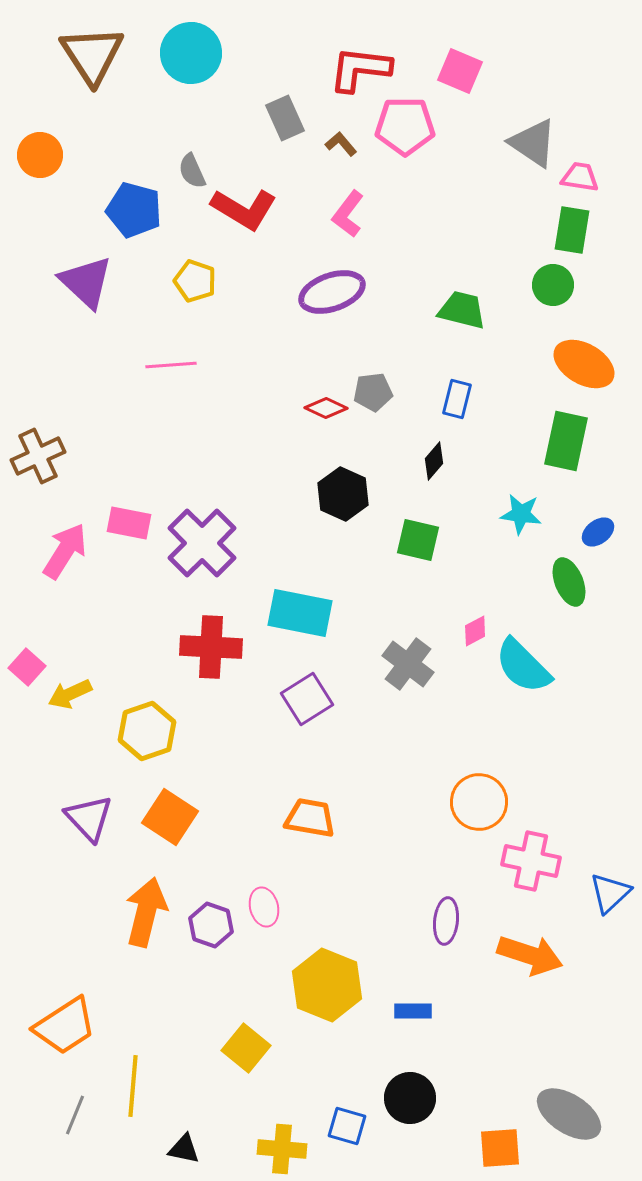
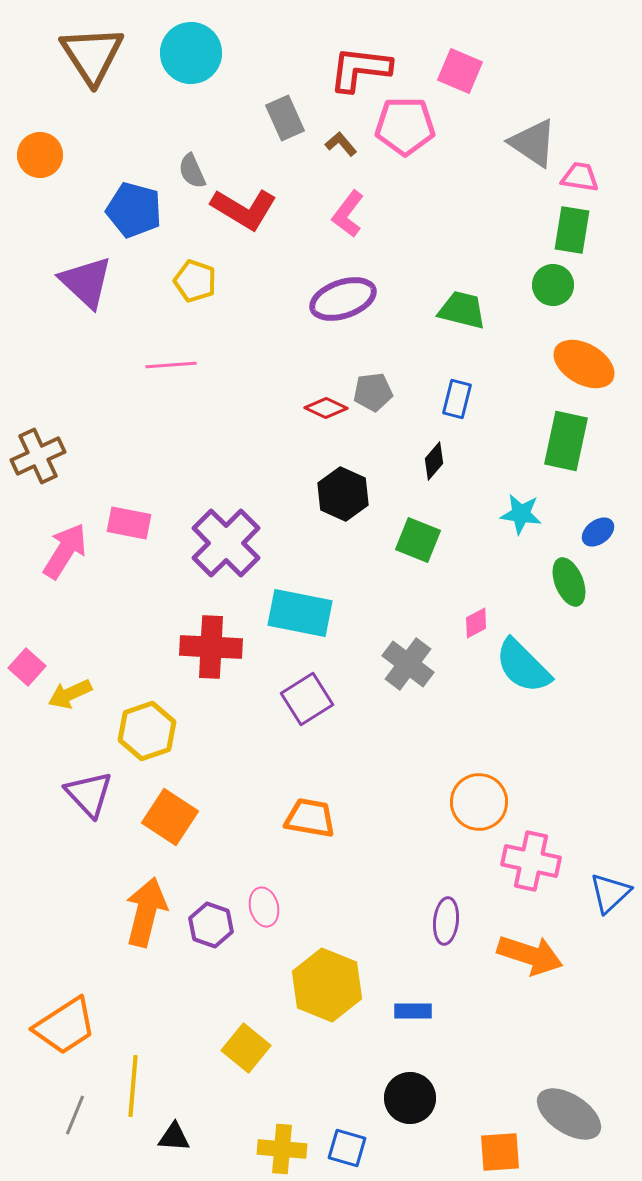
purple ellipse at (332, 292): moved 11 px right, 7 px down
green square at (418, 540): rotated 9 degrees clockwise
purple cross at (202, 543): moved 24 px right
pink diamond at (475, 631): moved 1 px right, 8 px up
purple triangle at (89, 818): moved 24 px up
blue square at (347, 1126): moved 22 px down
orange square at (500, 1148): moved 4 px down
black triangle at (184, 1149): moved 10 px left, 12 px up; rotated 8 degrees counterclockwise
